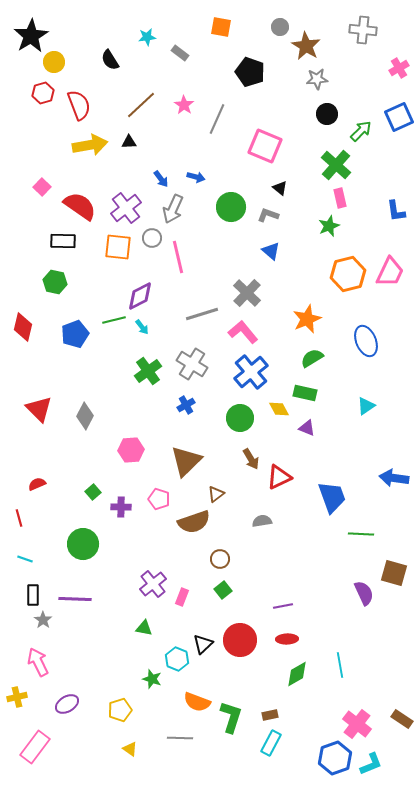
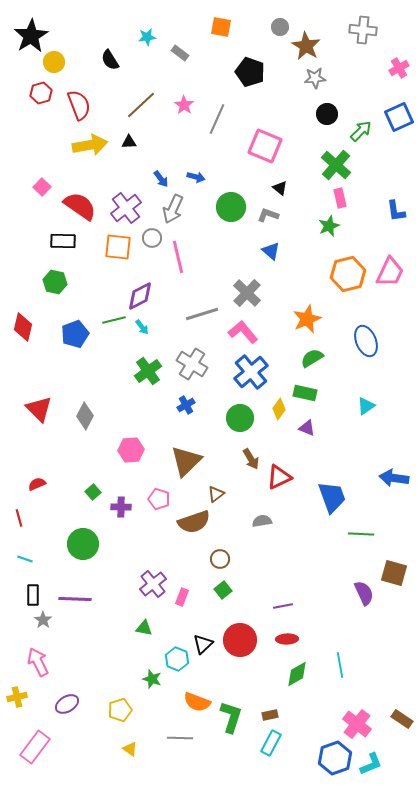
gray star at (317, 79): moved 2 px left, 1 px up
red hexagon at (43, 93): moved 2 px left
yellow diamond at (279, 409): rotated 65 degrees clockwise
